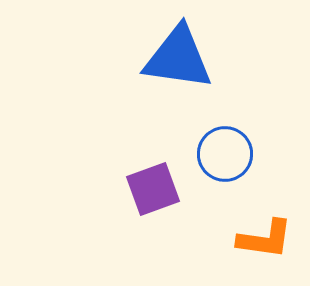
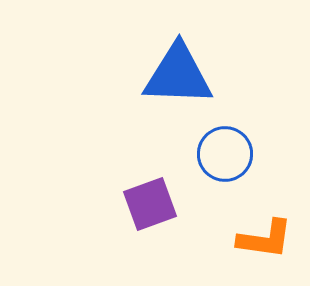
blue triangle: moved 17 px down; rotated 6 degrees counterclockwise
purple square: moved 3 px left, 15 px down
